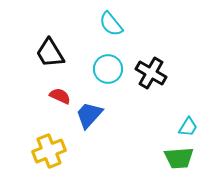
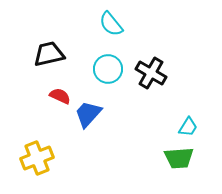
black trapezoid: moved 1 px left, 1 px down; rotated 108 degrees clockwise
blue trapezoid: moved 1 px left, 1 px up
yellow cross: moved 12 px left, 7 px down
